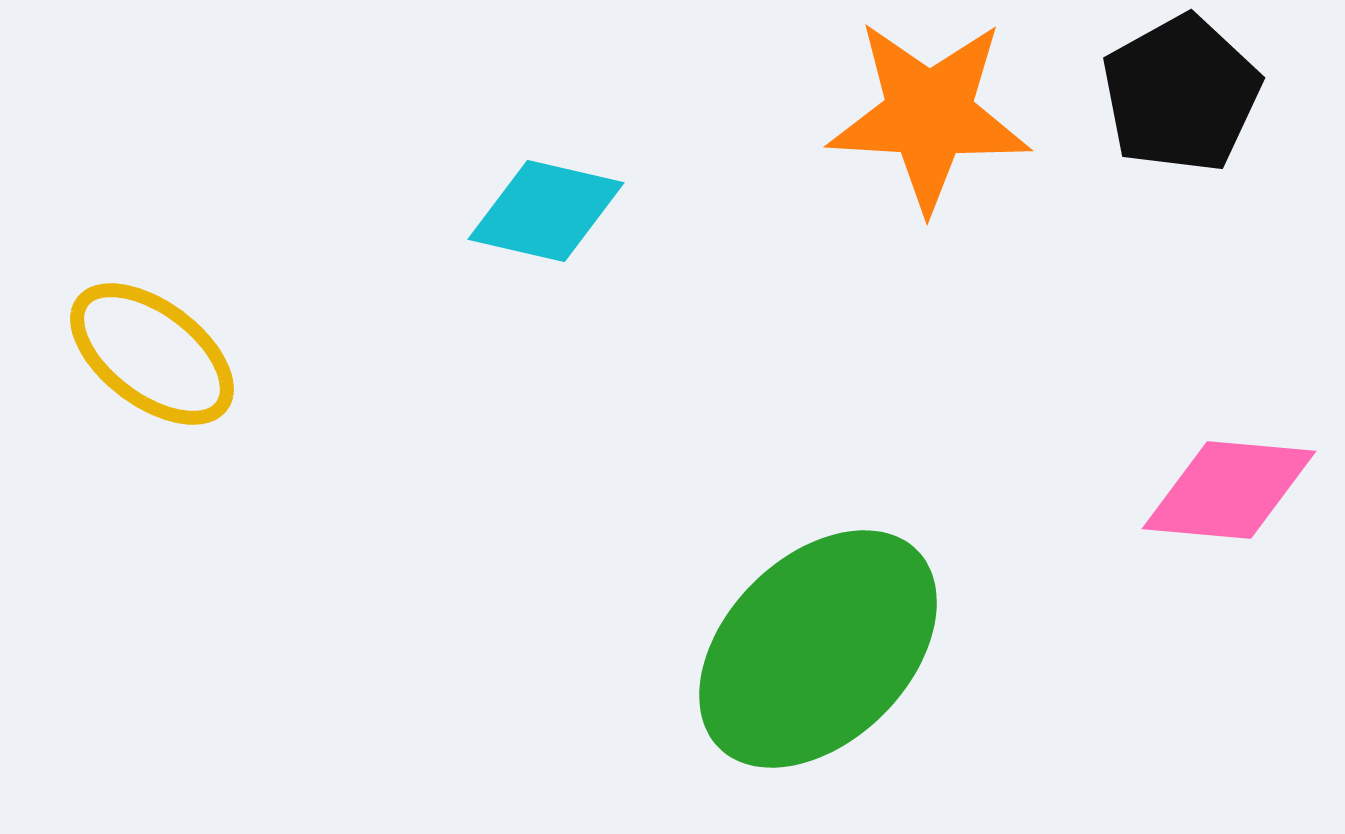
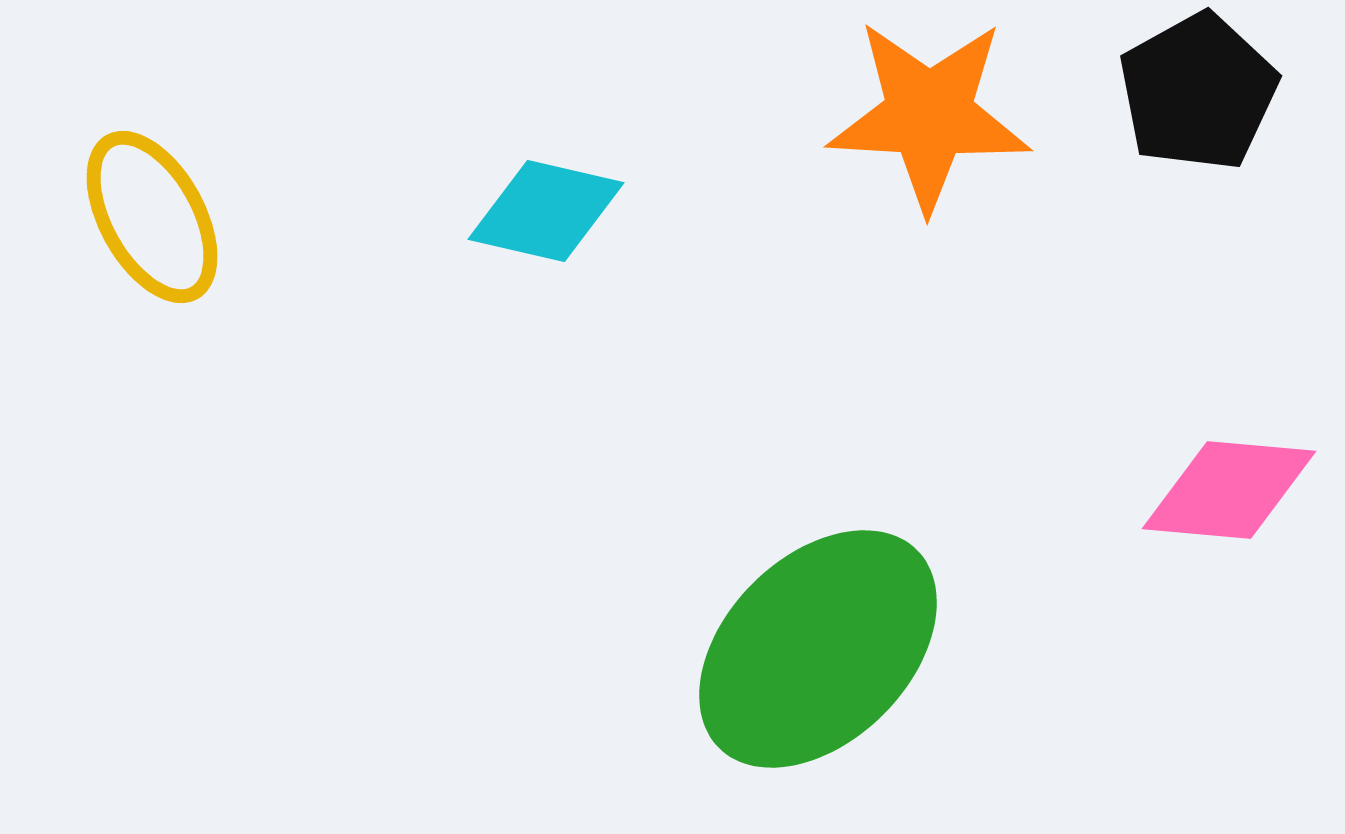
black pentagon: moved 17 px right, 2 px up
yellow ellipse: moved 137 px up; rotated 24 degrees clockwise
